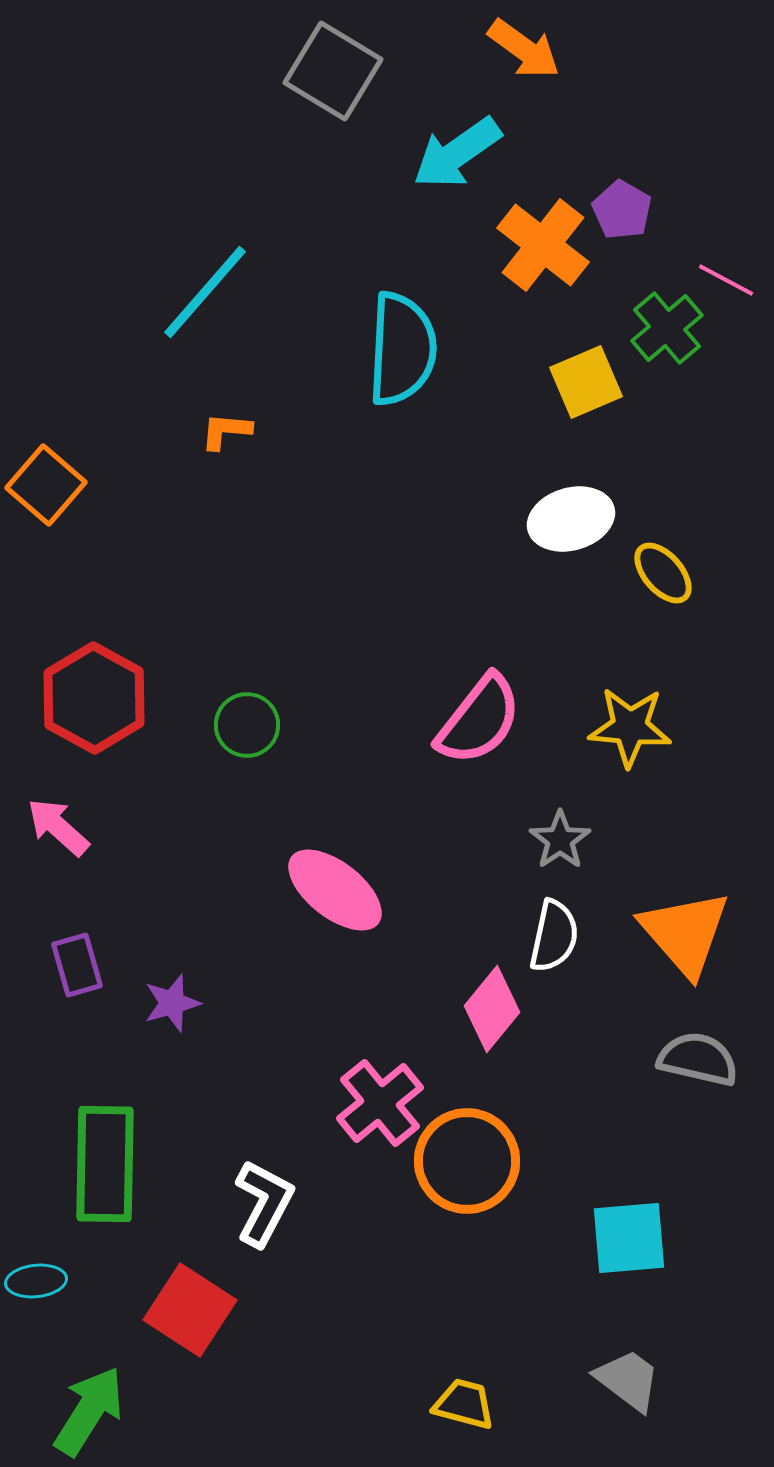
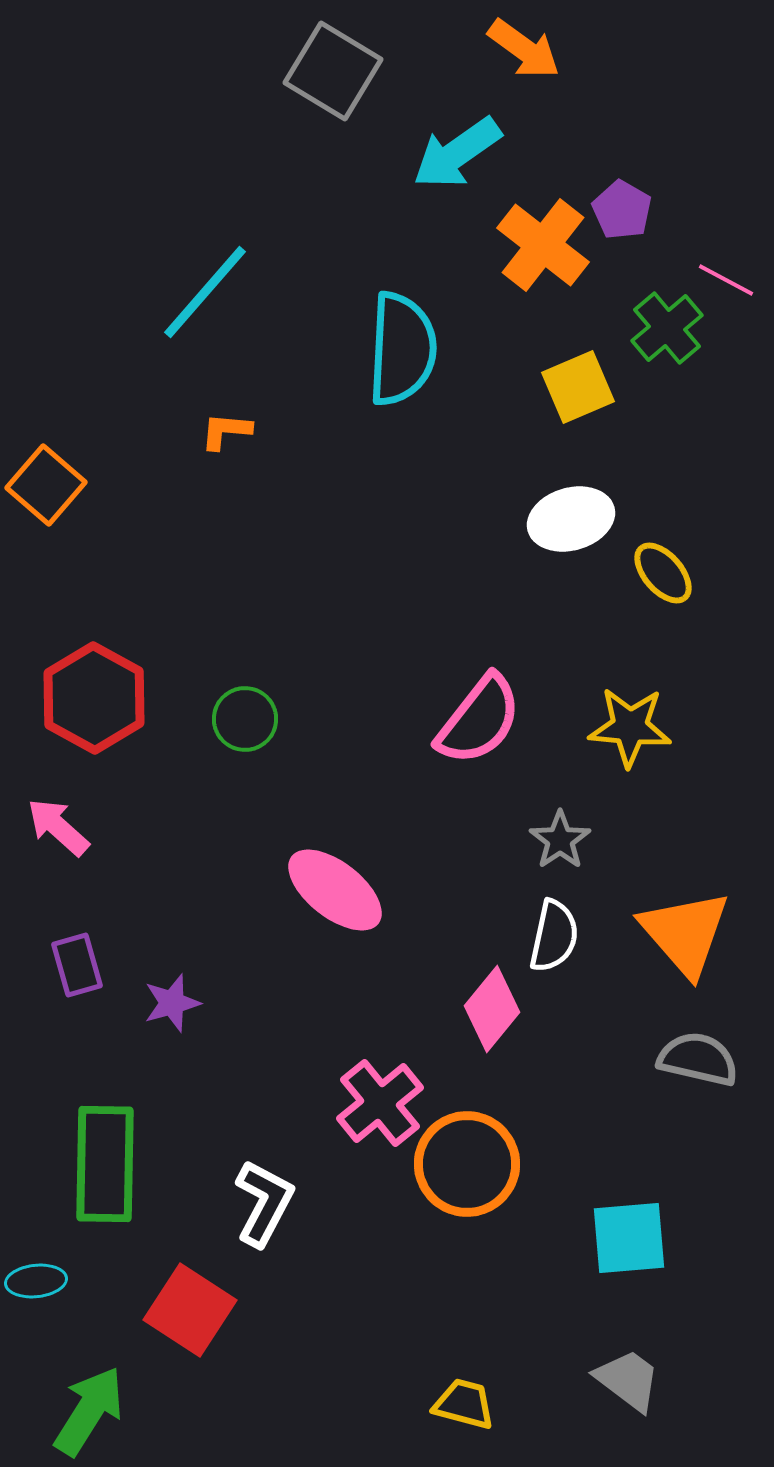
yellow square: moved 8 px left, 5 px down
green circle: moved 2 px left, 6 px up
orange circle: moved 3 px down
